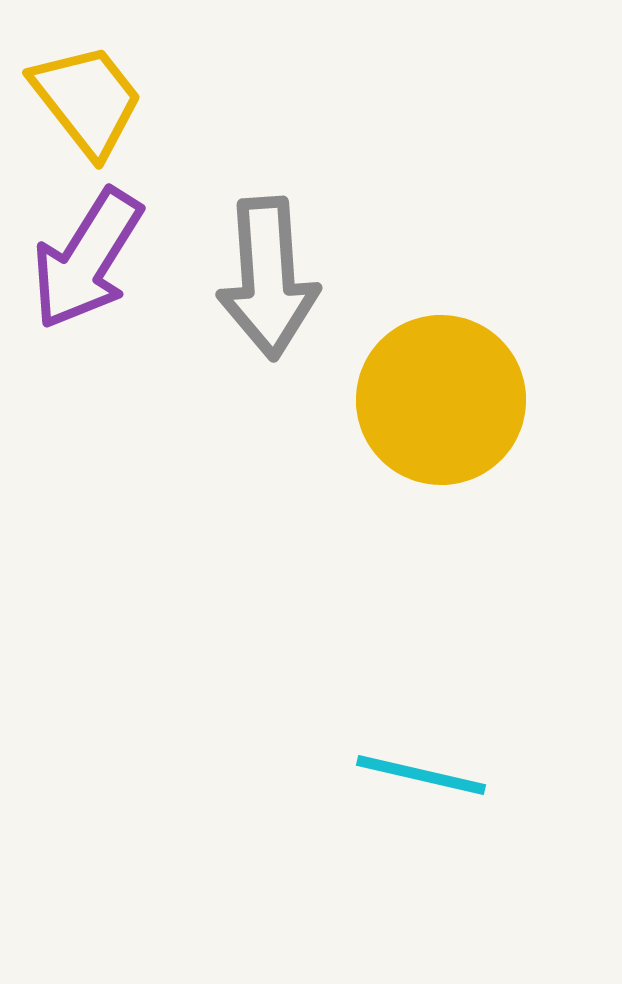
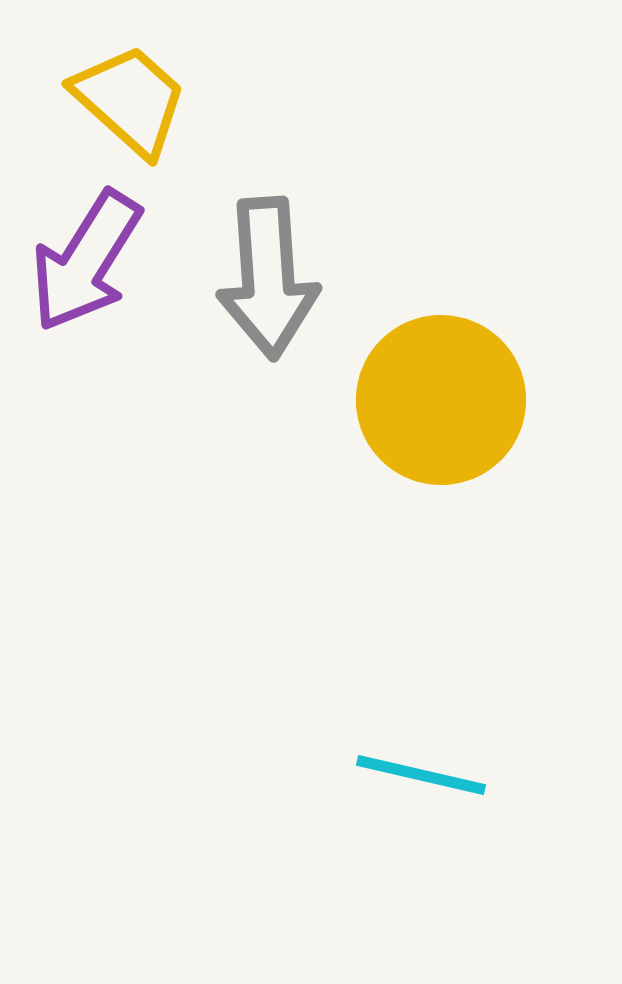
yellow trapezoid: moved 43 px right; rotated 10 degrees counterclockwise
purple arrow: moved 1 px left, 2 px down
